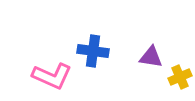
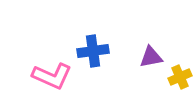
blue cross: rotated 16 degrees counterclockwise
purple triangle: rotated 20 degrees counterclockwise
